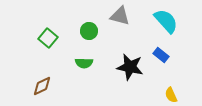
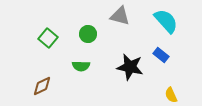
green circle: moved 1 px left, 3 px down
green semicircle: moved 3 px left, 3 px down
